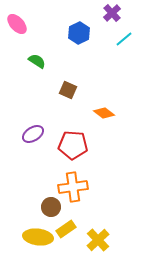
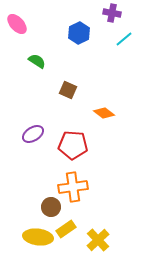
purple cross: rotated 36 degrees counterclockwise
